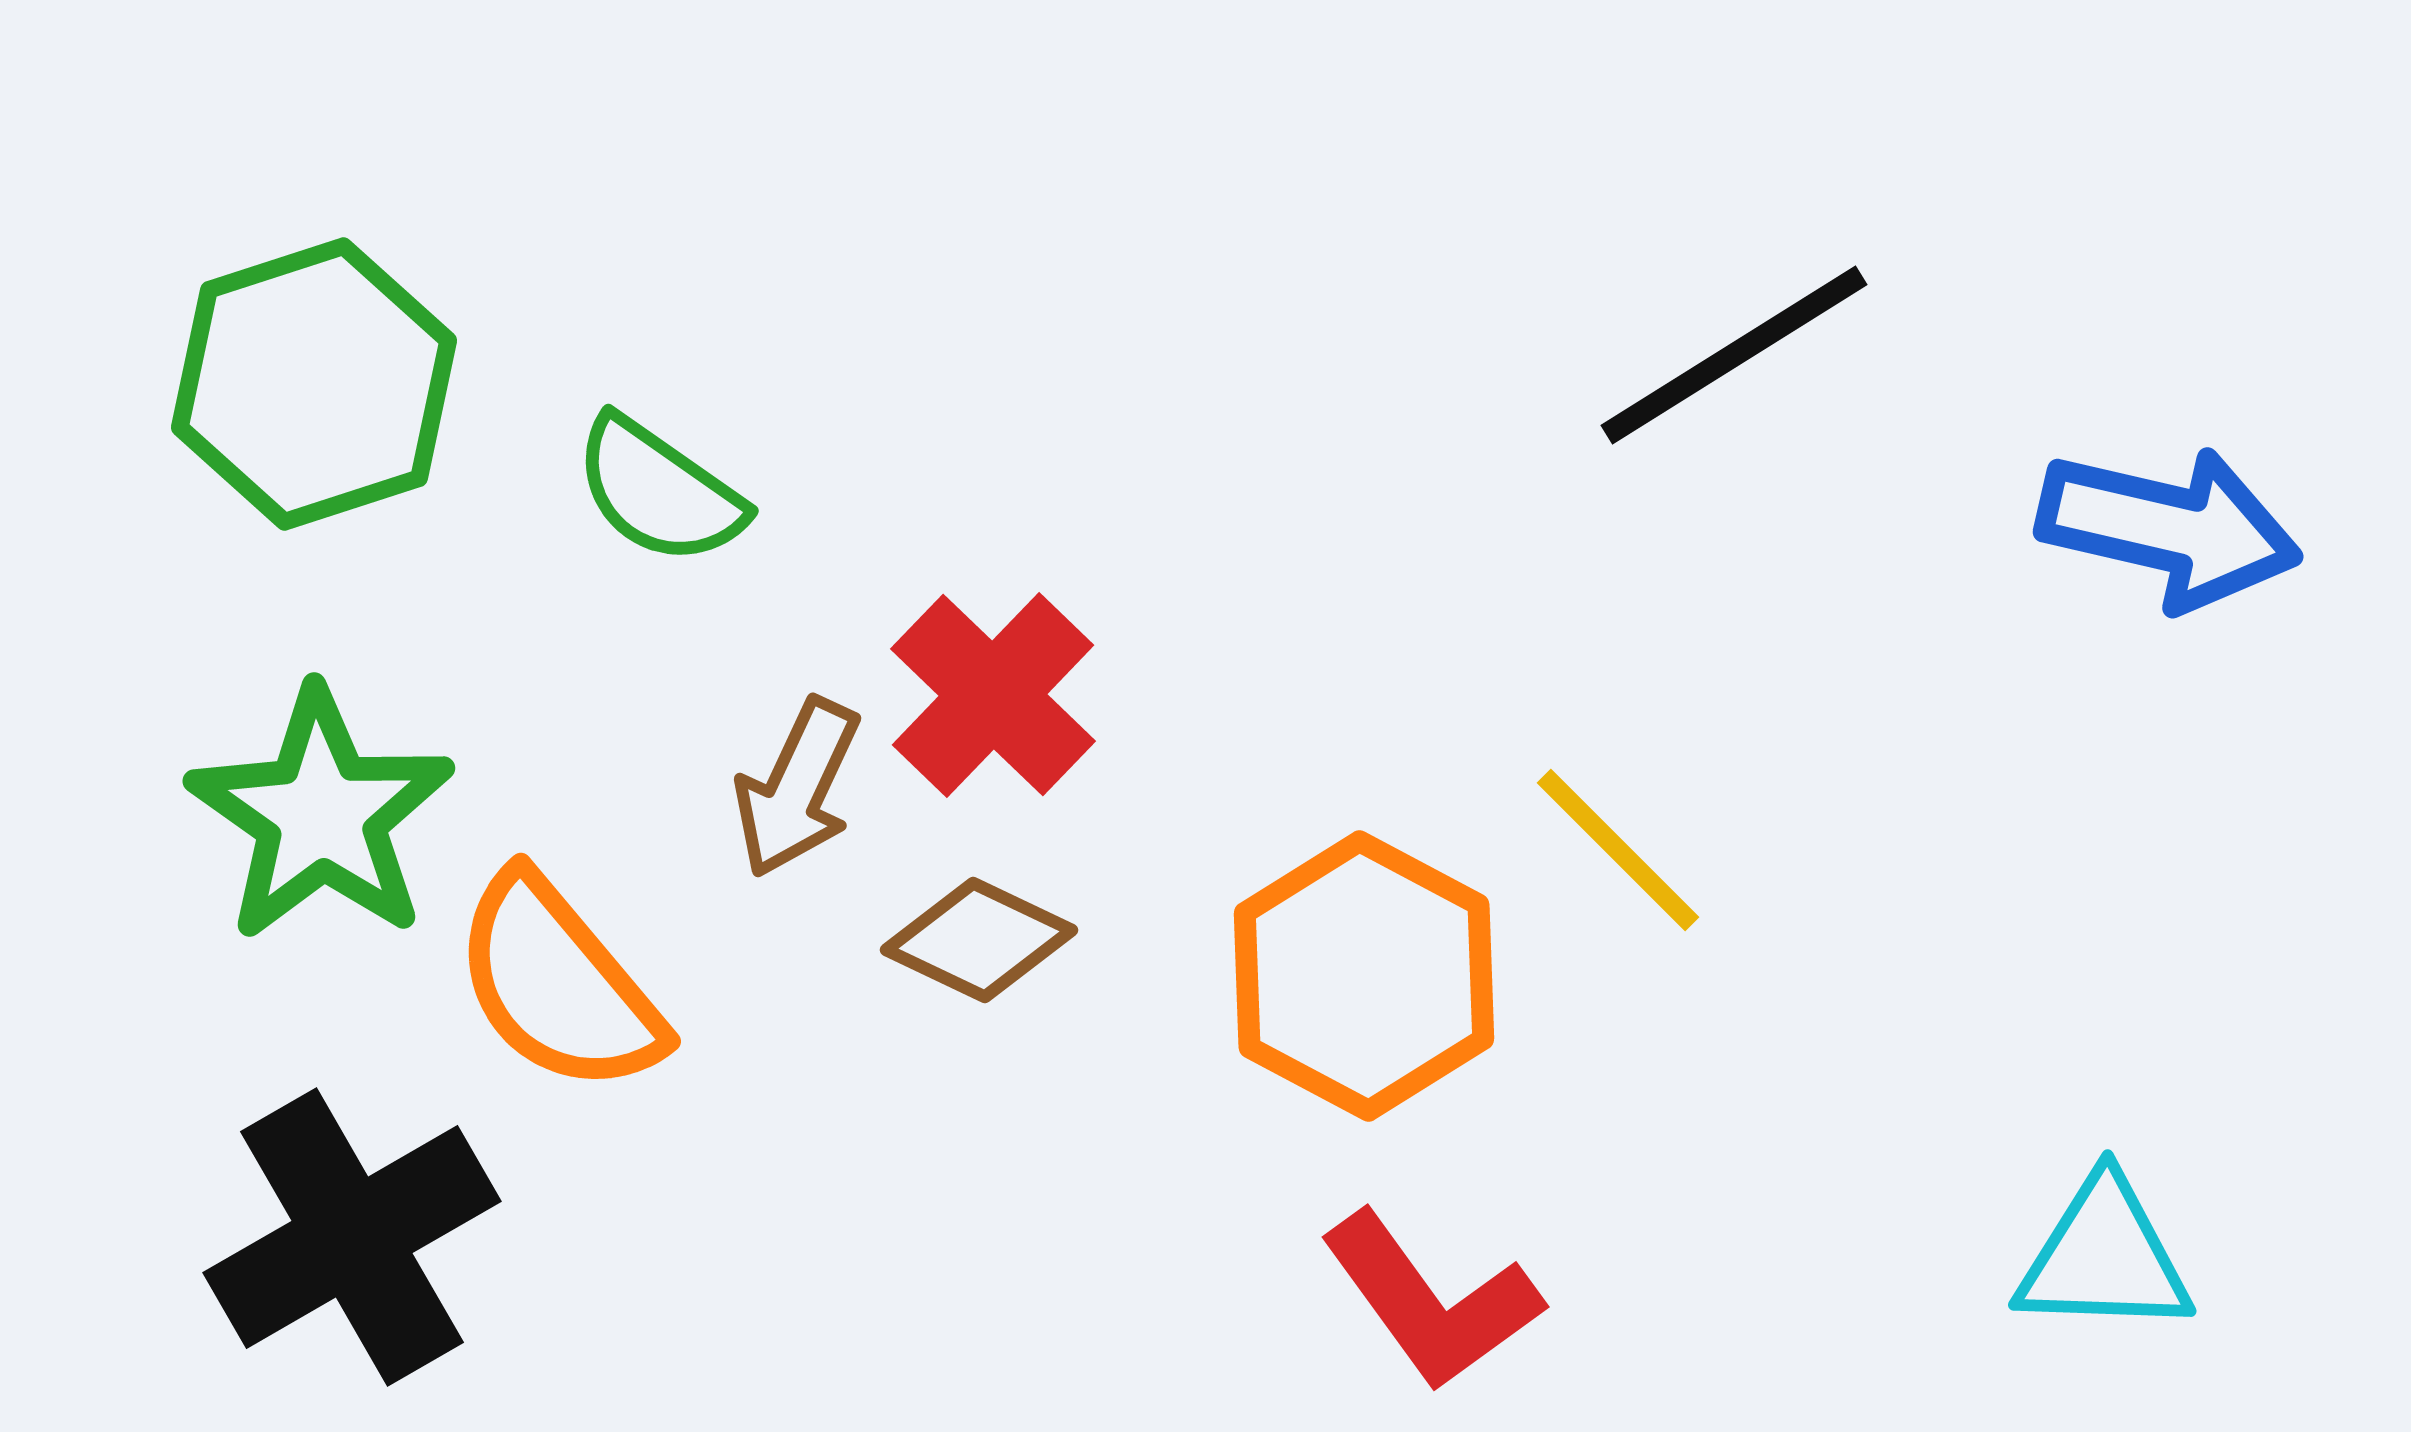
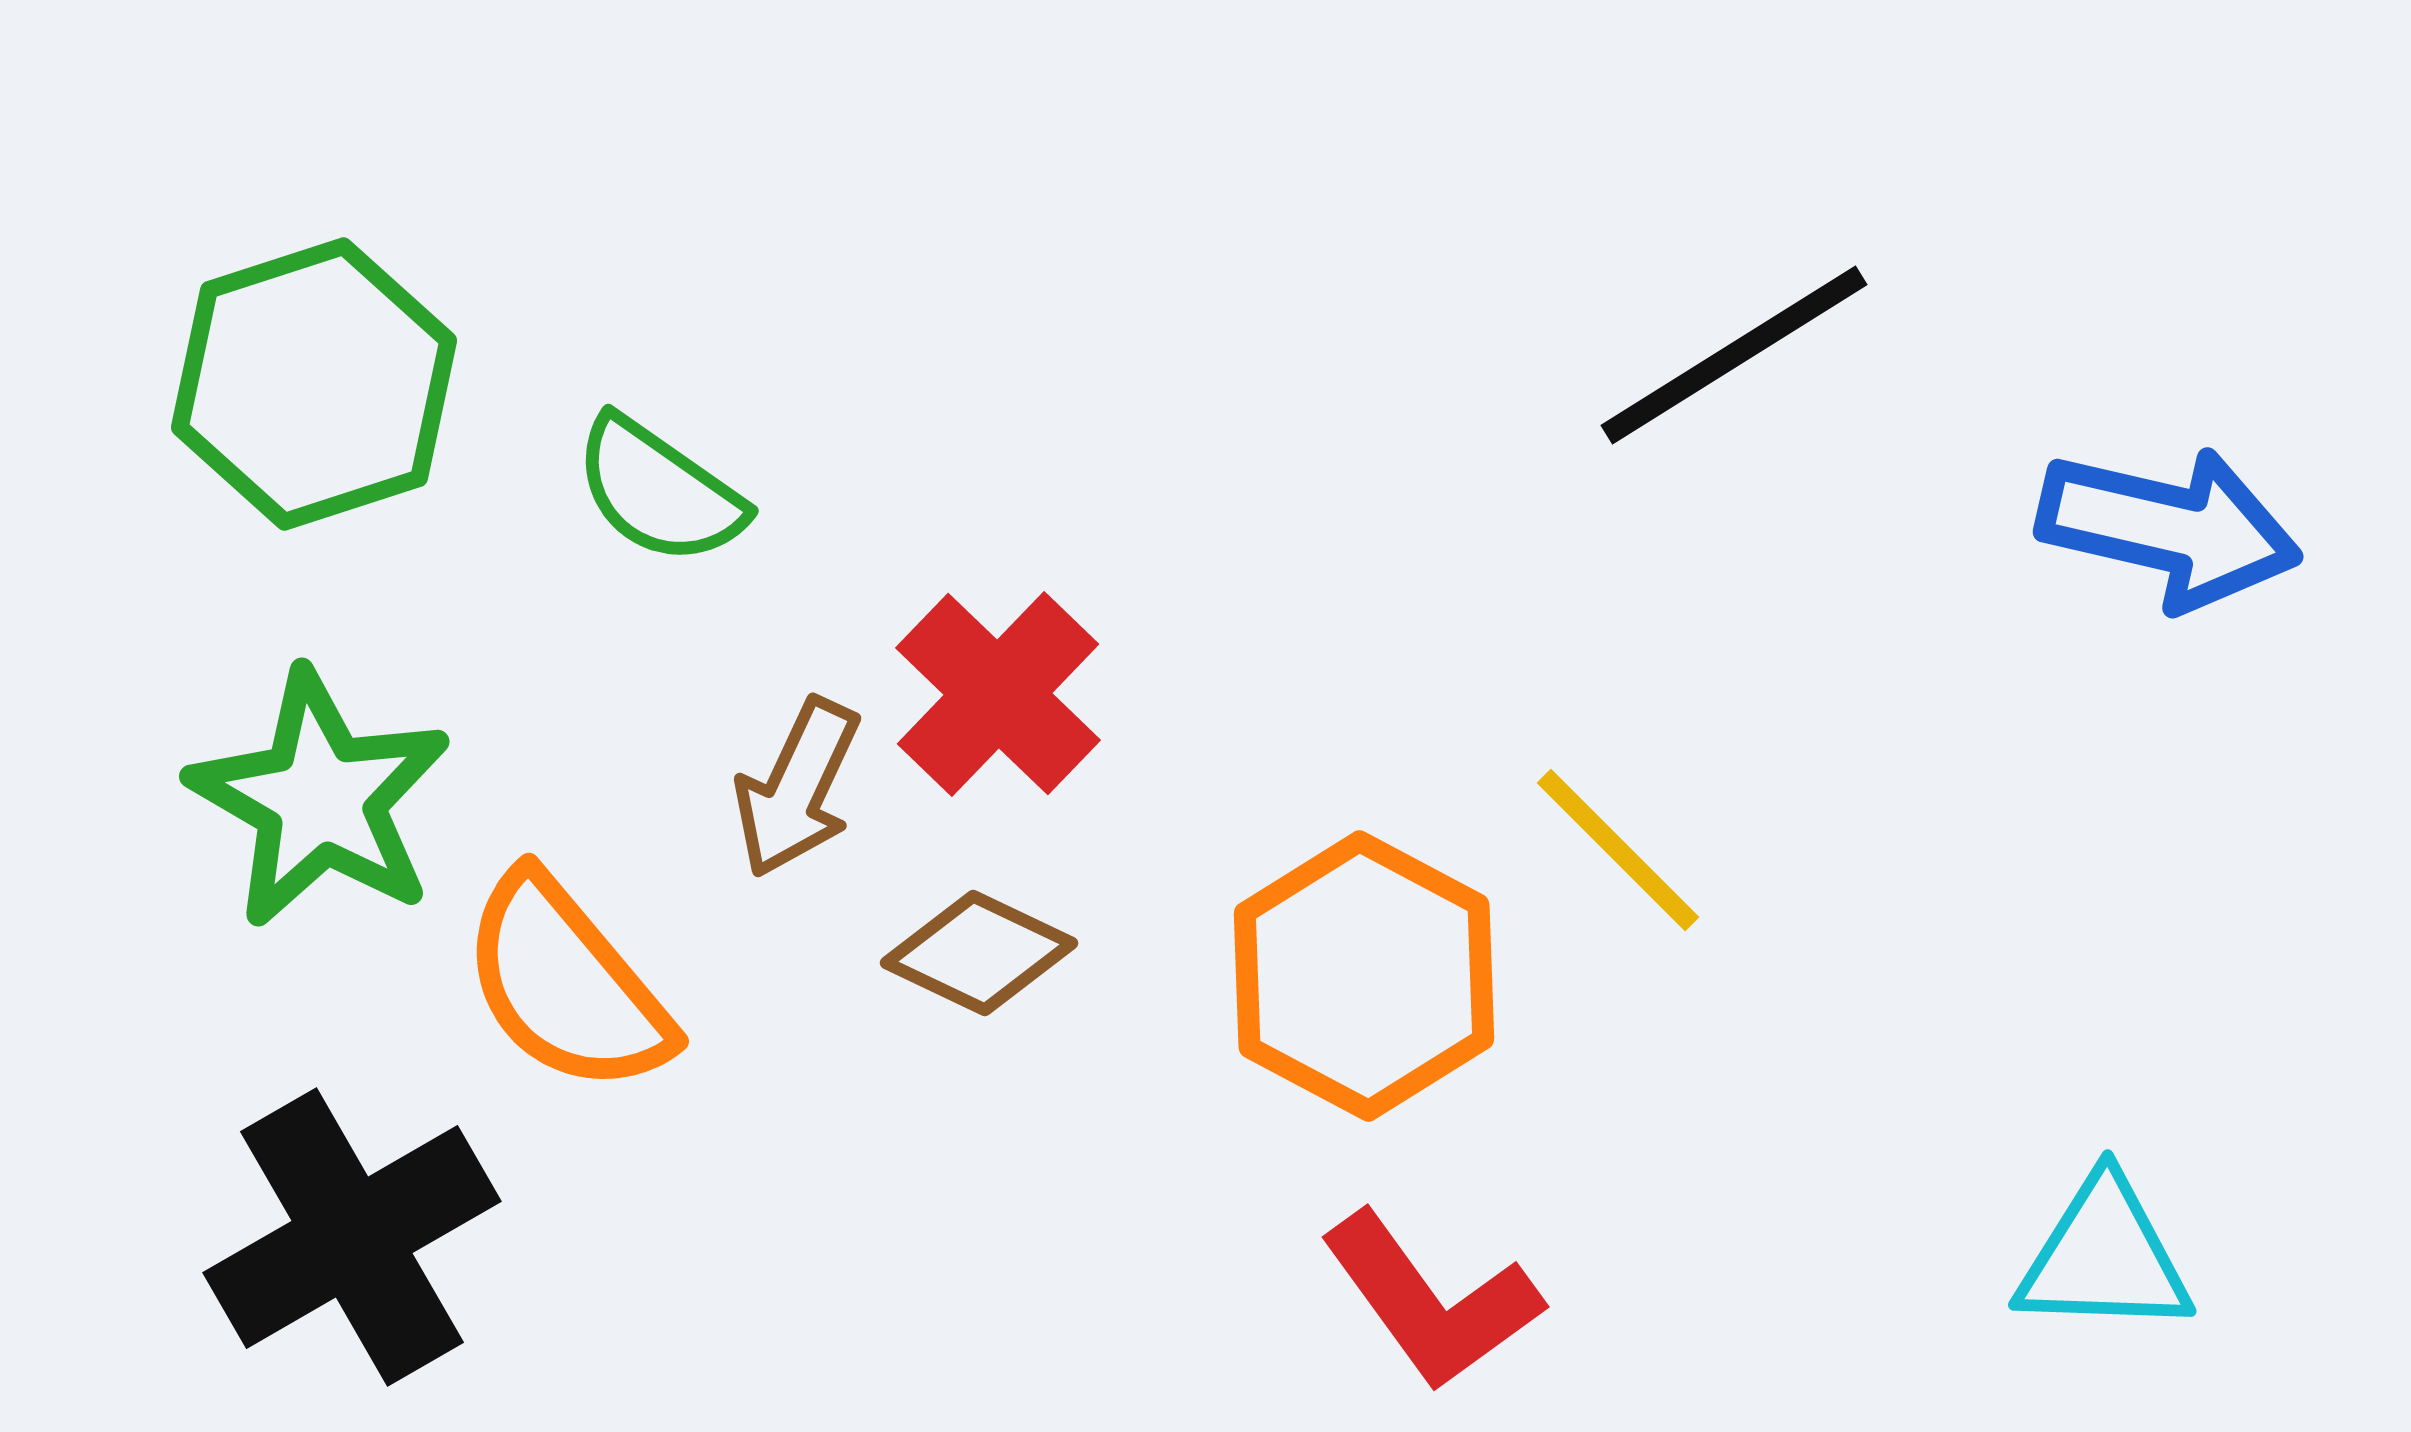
red cross: moved 5 px right, 1 px up
green star: moved 1 px left, 16 px up; rotated 5 degrees counterclockwise
brown diamond: moved 13 px down
orange semicircle: moved 8 px right
